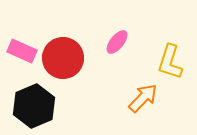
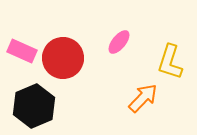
pink ellipse: moved 2 px right
